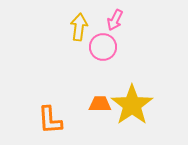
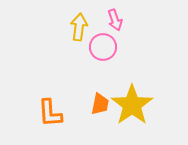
pink arrow: rotated 45 degrees counterclockwise
orange trapezoid: rotated 100 degrees clockwise
orange L-shape: moved 7 px up
